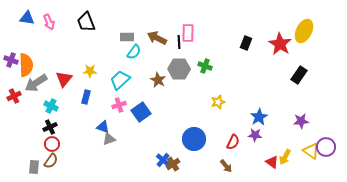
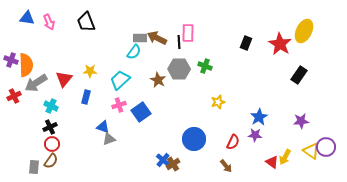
gray rectangle at (127, 37): moved 13 px right, 1 px down
